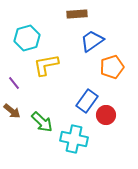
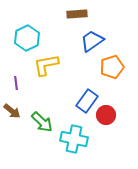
cyan hexagon: rotated 10 degrees counterclockwise
purple line: moved 2 px right; rotated 32 degrees clockwise
